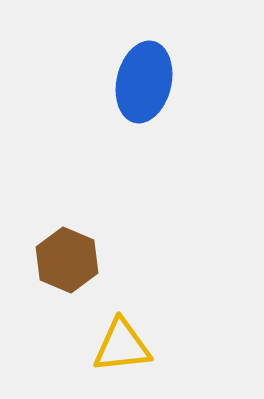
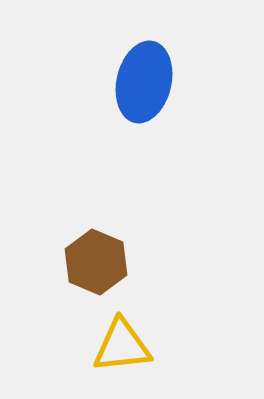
brown hexagon: moved 29 px right, 2 px down
